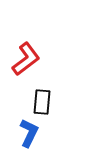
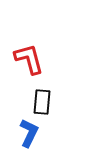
red L-shape: moved 3 px right; rotated 68 degrees counterclockwise
